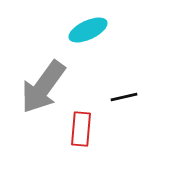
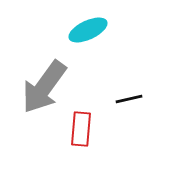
gray arrow: moved 1 px right
black line: moved 5 px right, 2 px down
